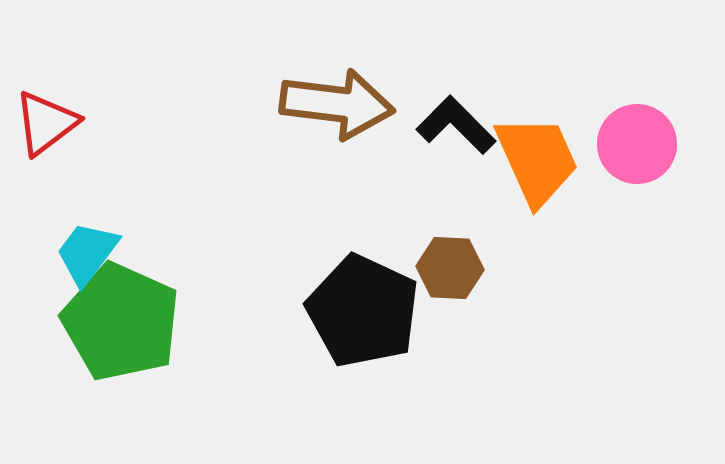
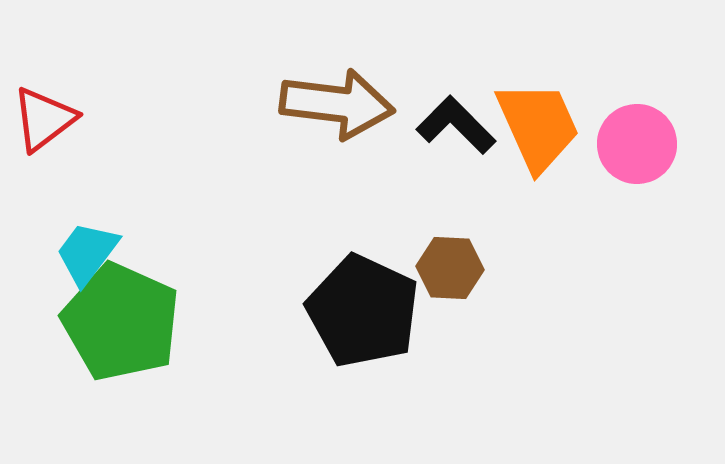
red triangle: moved 2 px left, 4 px up
orange trapezoid: moved 1 px right, 34 px up
